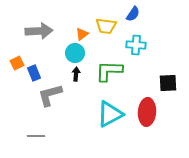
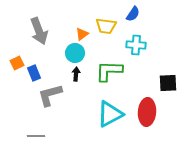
gray arrow: rotated 72 degrees clockwise
